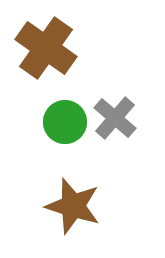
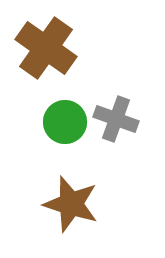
gray cross: moved 1 px right, 1 px down; rotated 21 degrees counterclockwise
brown star: moved 2 px left, 2 px up
